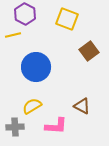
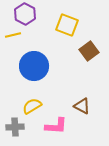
yellow square: moved 6 px down
blue circle: moved 2 px left, 1 px up
